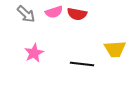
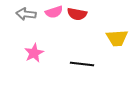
gray arrow: rotated 144 degrees clockwise
yellow trapezoid: moved 2 px right, 11 px up
